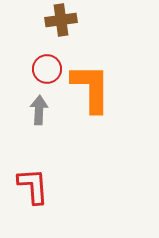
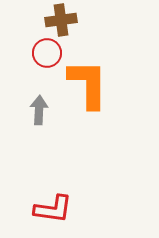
red circle: moved 16 px up
orange L-shape: moved 3 px left, 4 px up
red L-shape: moved 20 px right, 23 px down; rotated 102 degrees clockwise
